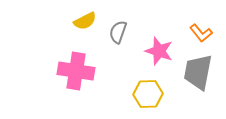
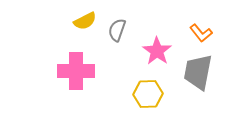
gray semicircle: moved 1 px left, 2 px up
pink star: moved 2 px left; rotated 16 degrees clockwise
pink cross: rotated 9 degrees counterclockwise
